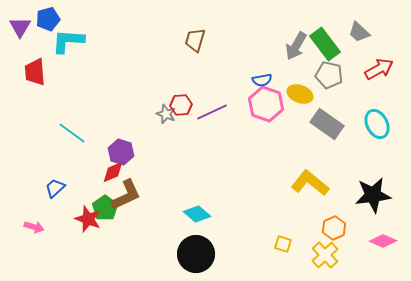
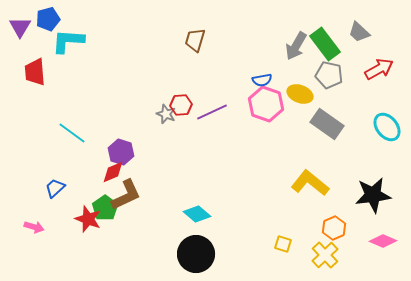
cyan ellipse: moved 10 px right, 3 px down; rotated 12 degrees counterclockwise
